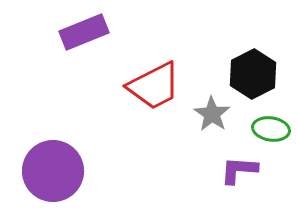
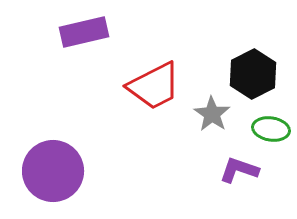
purple rectangle: rotated 9 degrees clockwise
purple L-shape: rotated 15 degrees clockwise
